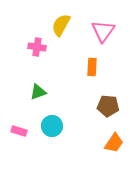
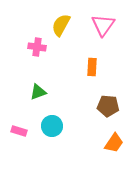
pink triangle: moved 6 px up
